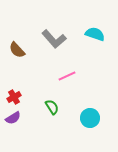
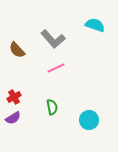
cyan semicircle: moved 9 px up
gray L-shape: moved 1 px left
pink line: moved 11 px left, 8 px up
green semicircle: rotated 21 degrees clockwise
cyan circle: moved 1 px left, 2 px down
